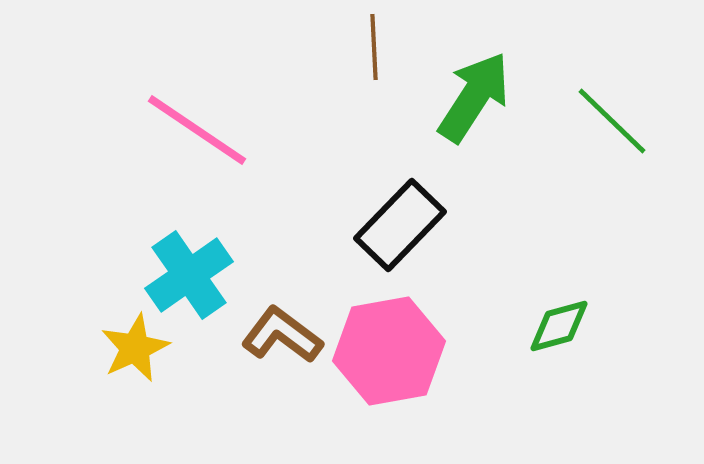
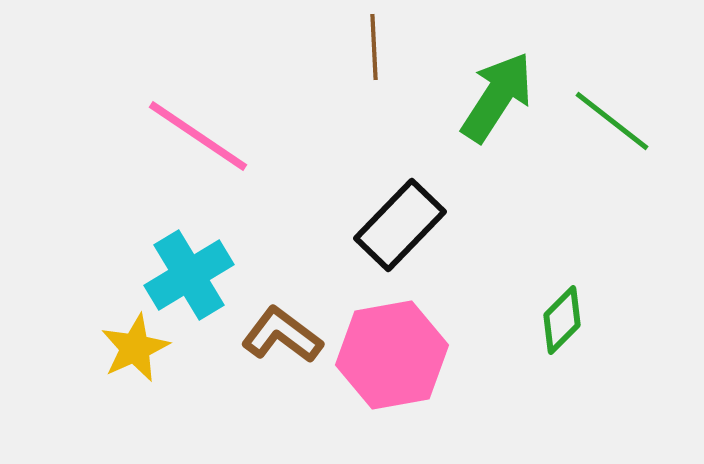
green arrow: moved 23 px right
green line: rotated 6 degrees counterclockwise
pink line: moved 1 px right, 6 px down
cyan cross: rotated 4 degrees clockwise
green diamond: moved 3 px right, 6 px up; rotated 30 degrees counterclockwise
pink hexagon: moved 3 px right, 4 px down
